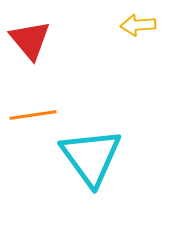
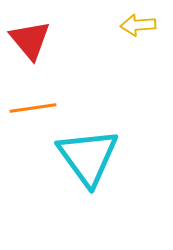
orange line: moved 7 px up
cyan triangle: moved 3 px left
